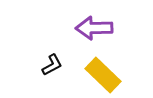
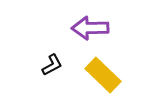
purple arrow: moved 4 px left
